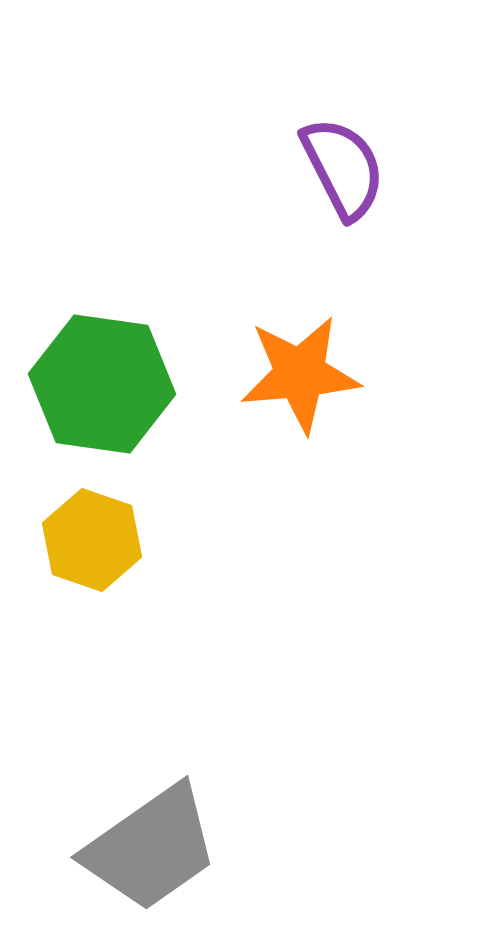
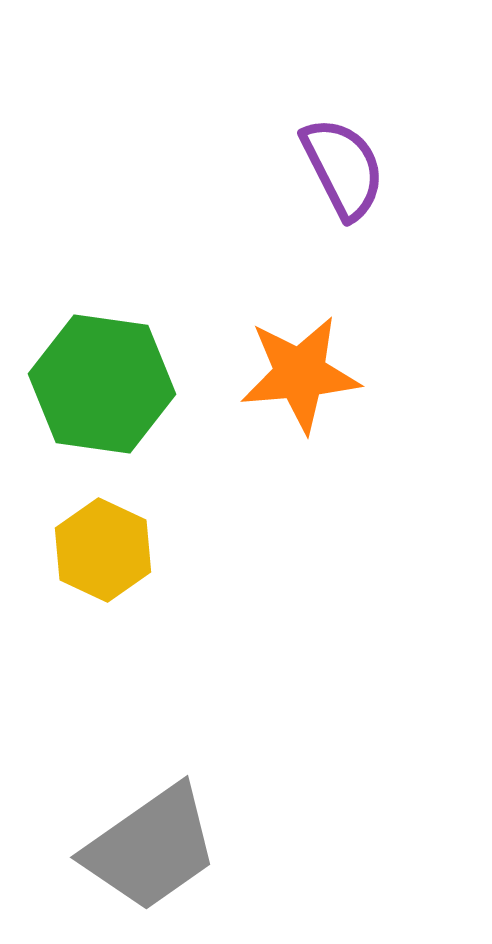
yellow hexagon: moved 11 px right, 10 px down; rotated 6 degrees clockwise
